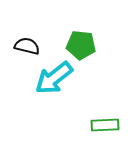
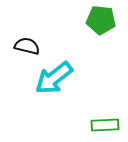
green pentagon: moved 20 px right, 25 px up
